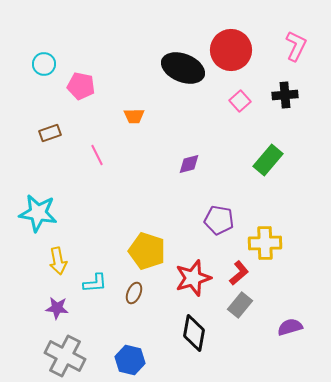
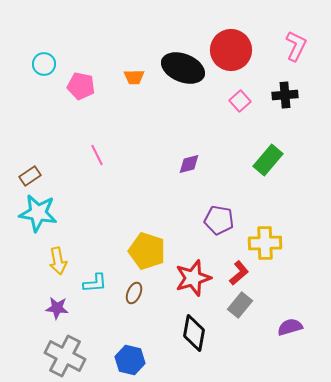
orange trapezoid: moved 39 px up
brown rectangle: moved 20 px left, 43 px down; rotated 15 degrees counterclockwise
